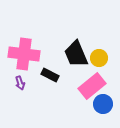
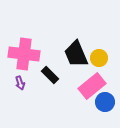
black rectangle: rotated 18 degrees clockwise
blue circle: moved 2 px right, 2 px up
